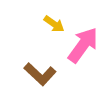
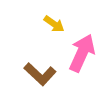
pink arrow: moved 1 px left, 8 px down; rotated 12 degrees counterclockwise
